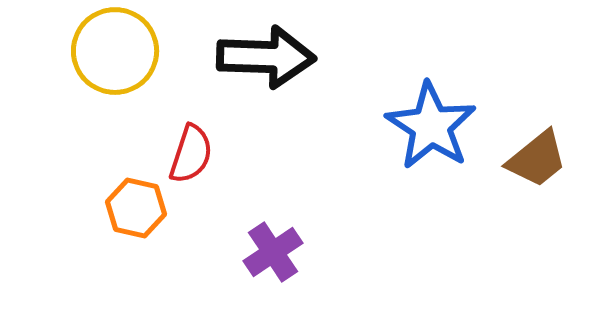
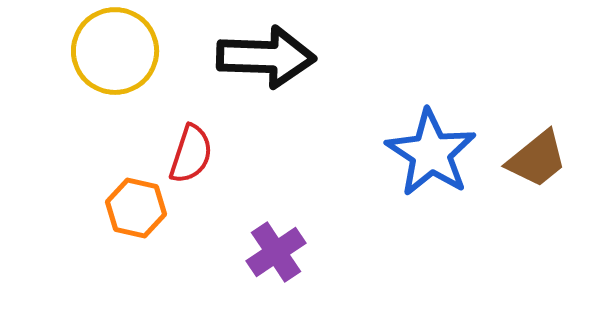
blue star: moved 27 px down
purple cross: moved 3 px right
